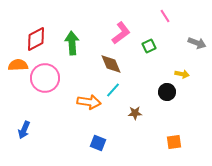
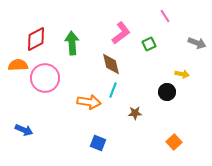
green square: moved 2 px up
brown diamond: rotated 10 degrees clockwise
cyan line: rotated 21 degrees counterclockwise
blue arrow: rotated 90 degrees counterclockwise
orange square: rotated 35 degrees counterclockwise
